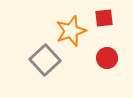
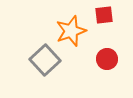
red square: moved 3 px up
red circle: moved 1 px down
